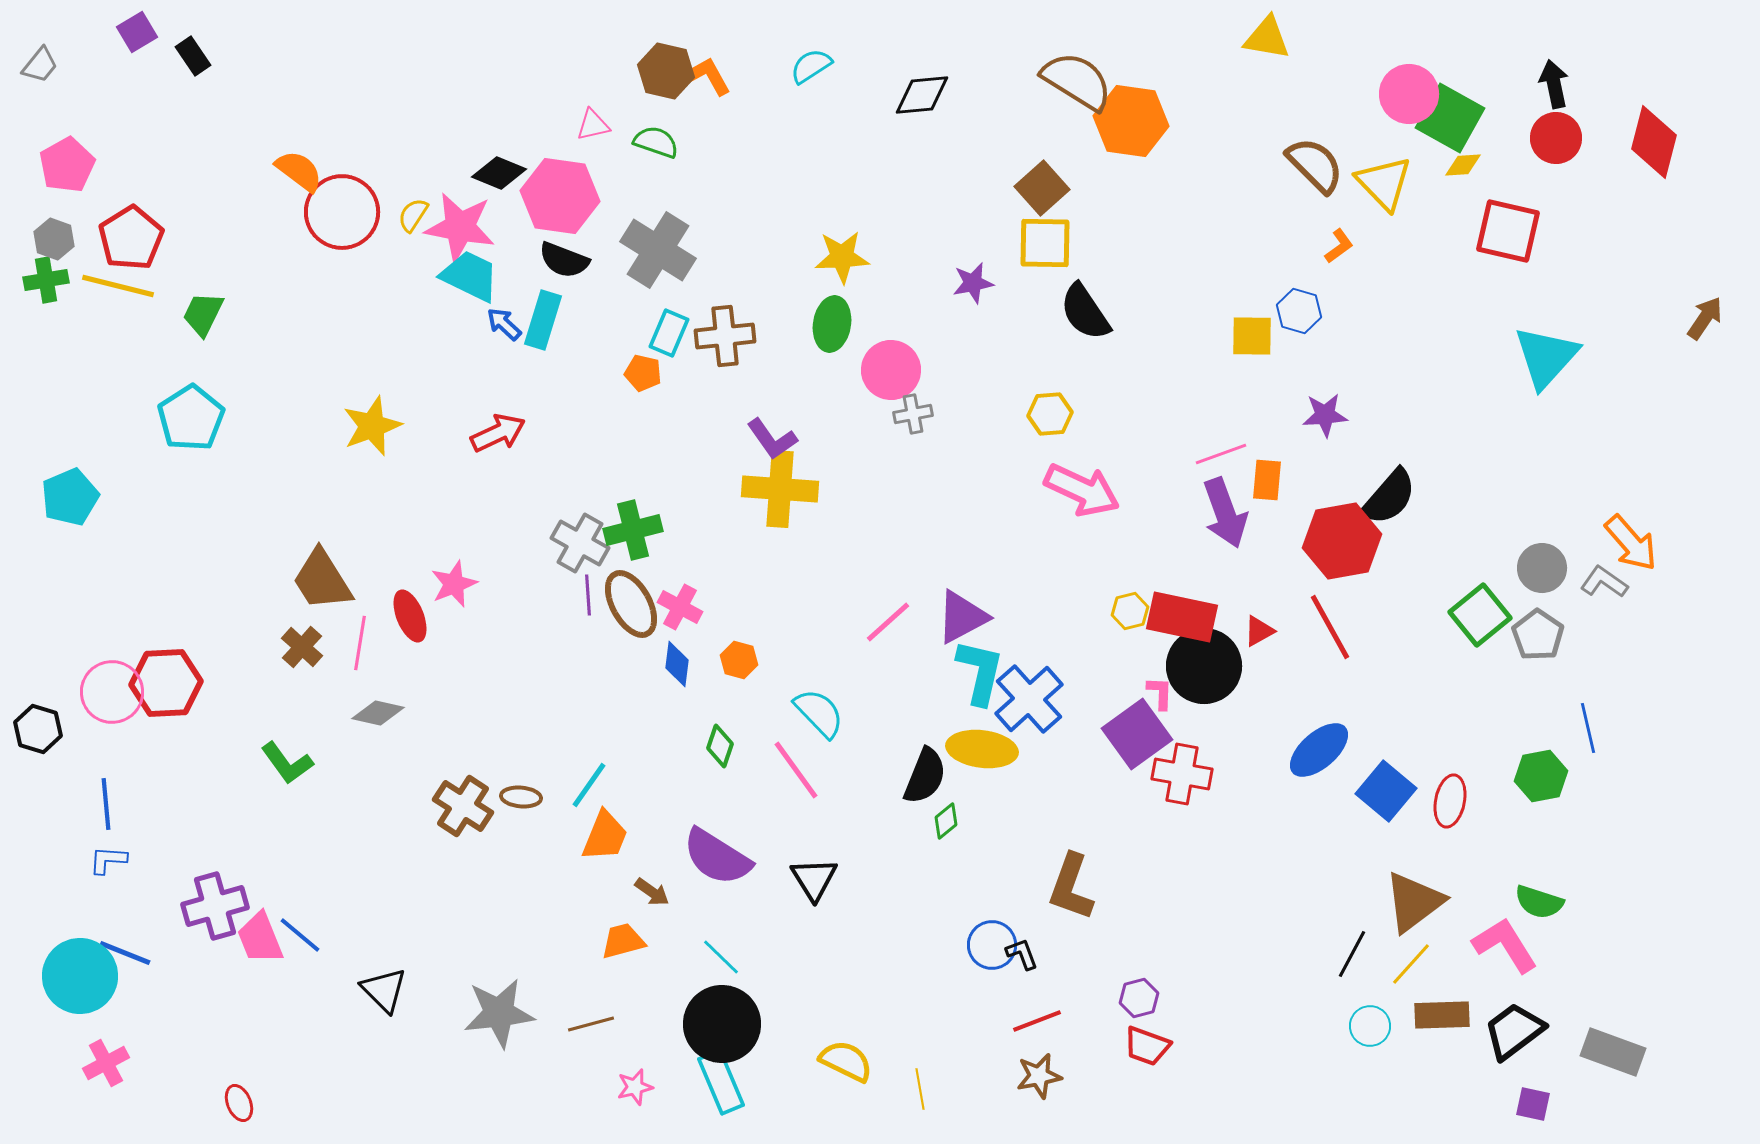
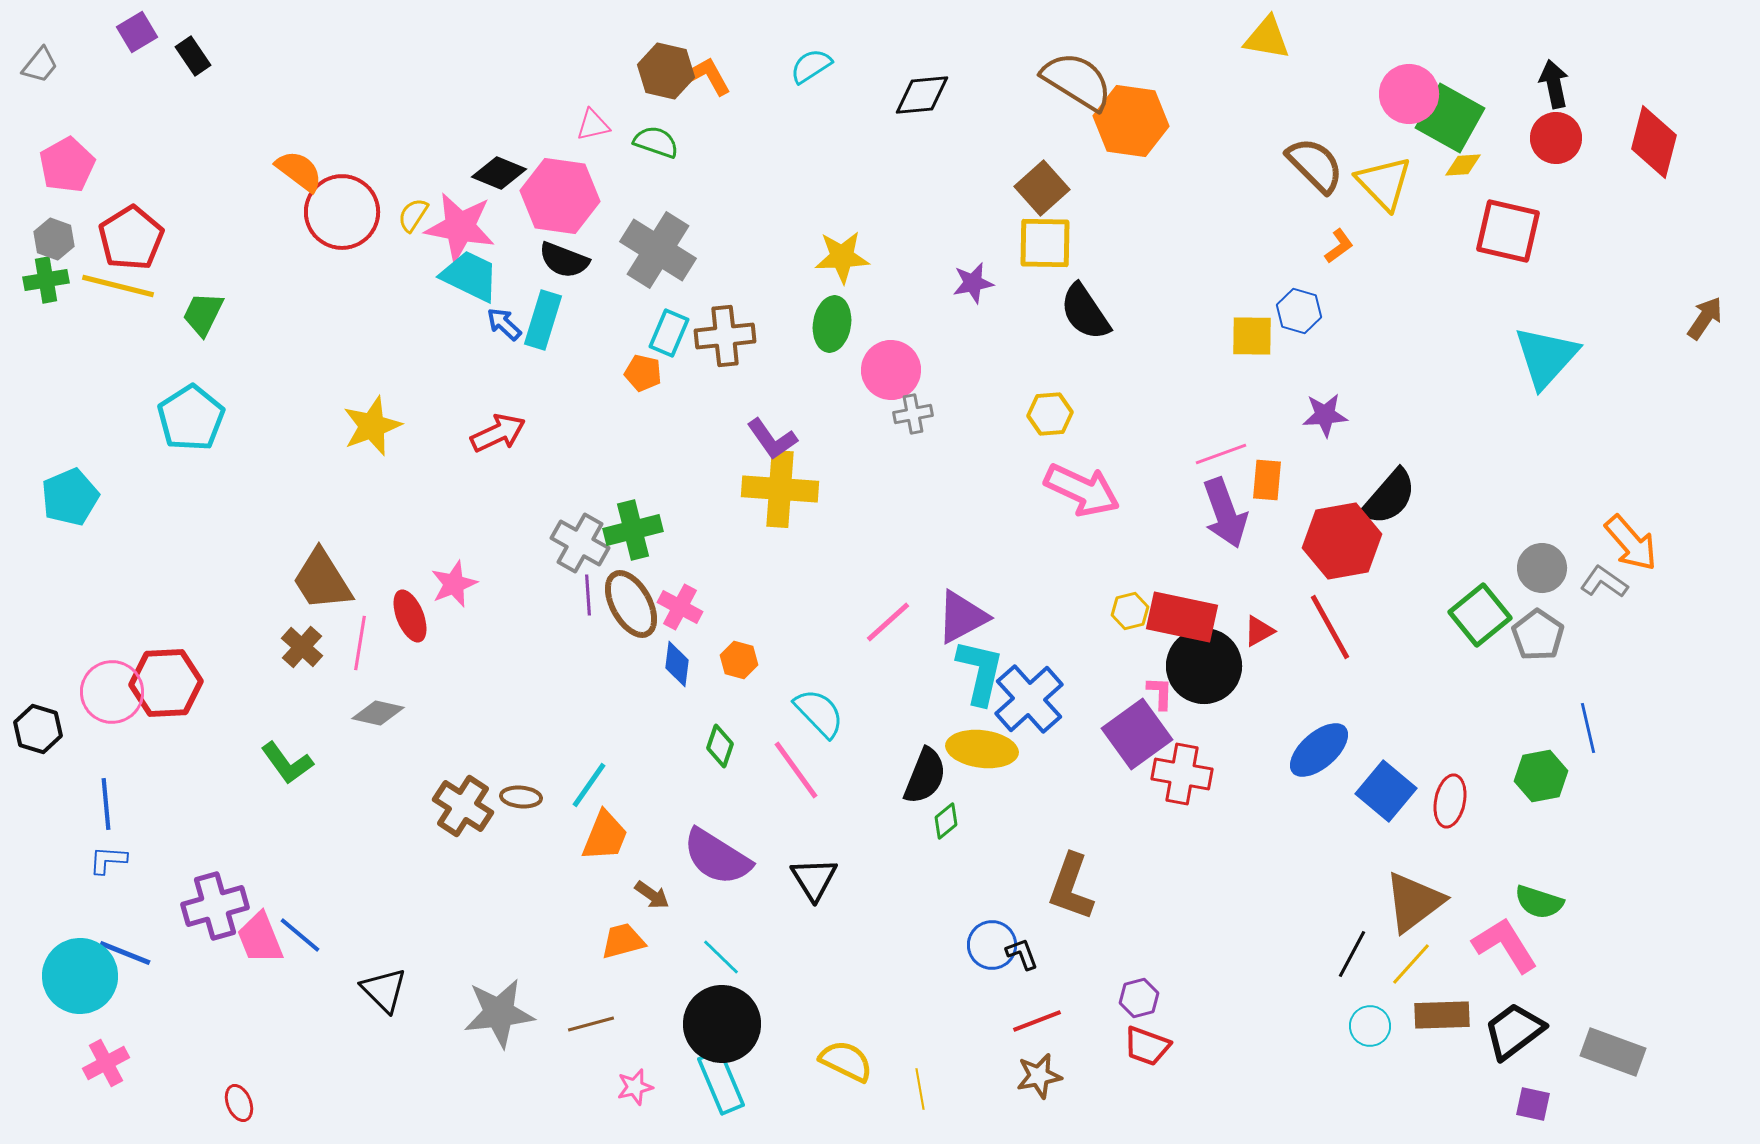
brown arrow at (652, 892): moved 3 px down
